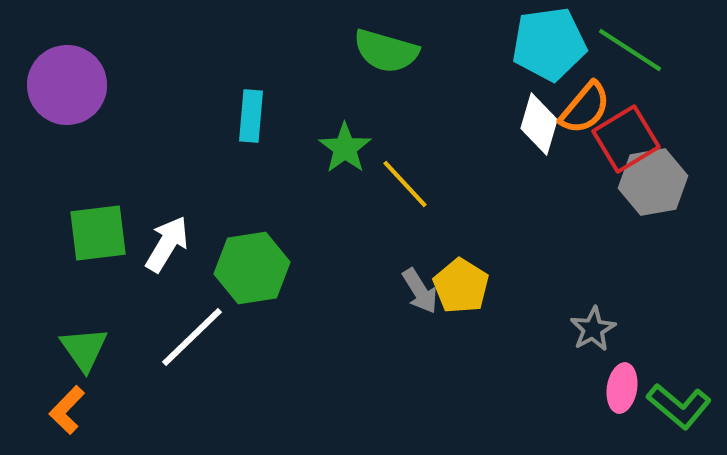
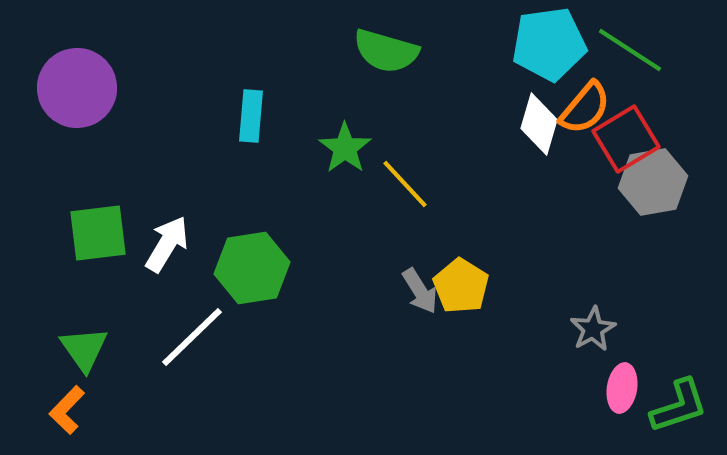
purple circle: moved 10 px right, 3 px down
green L-shape: rotated 58 degrees counterclockwise
